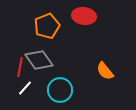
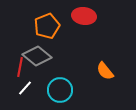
gray diamond: moved 2 px left, 4 px up; rotated 16 degrees counterclockwise
